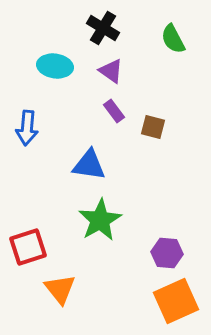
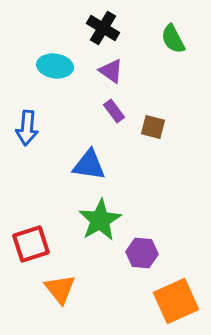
red square: moved 3 px right, 3 px up
purple hexagon: moved 25 px left
